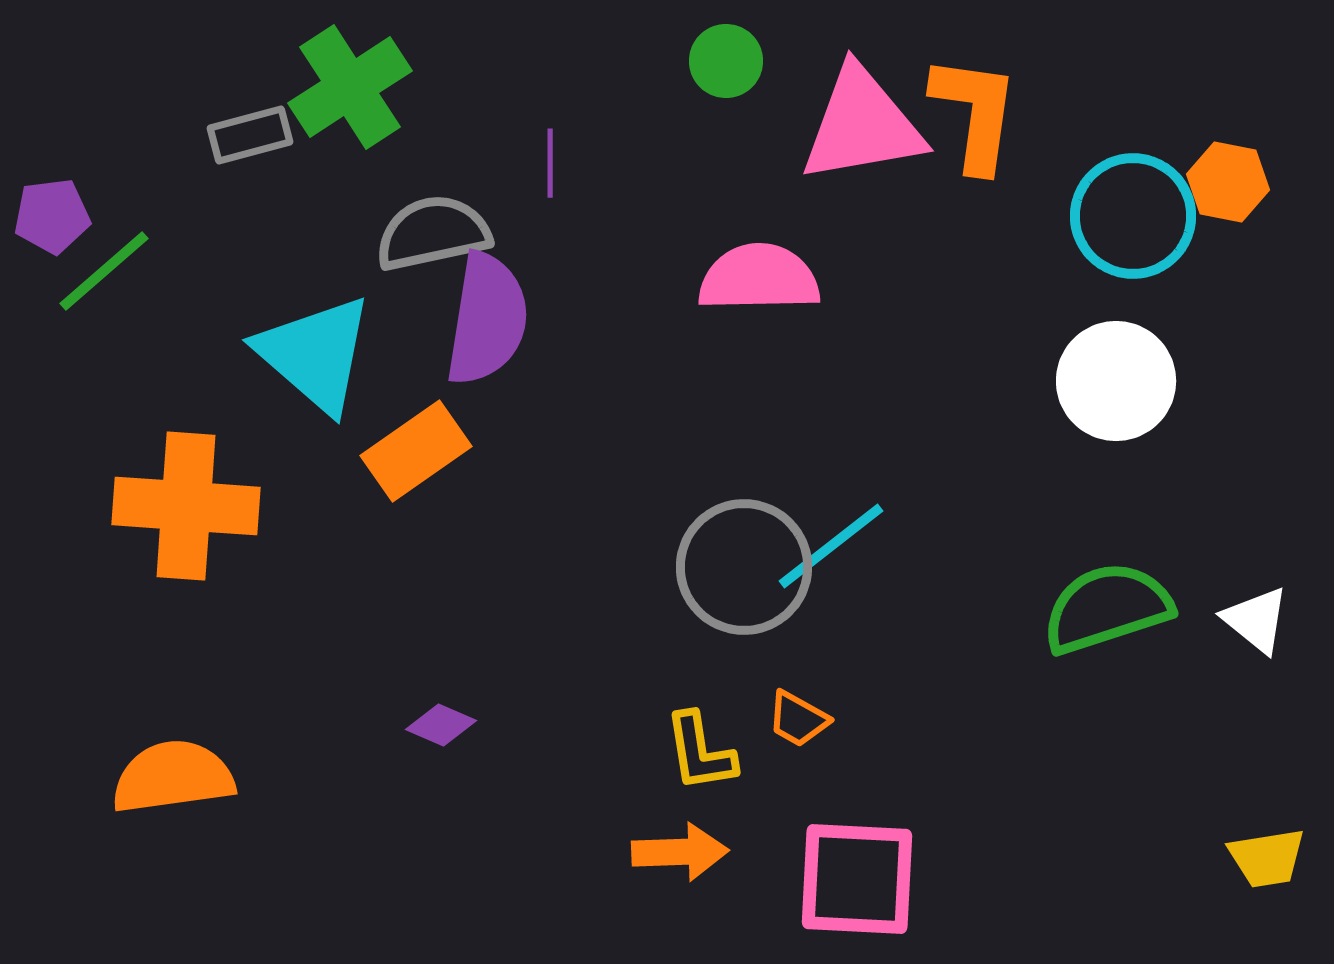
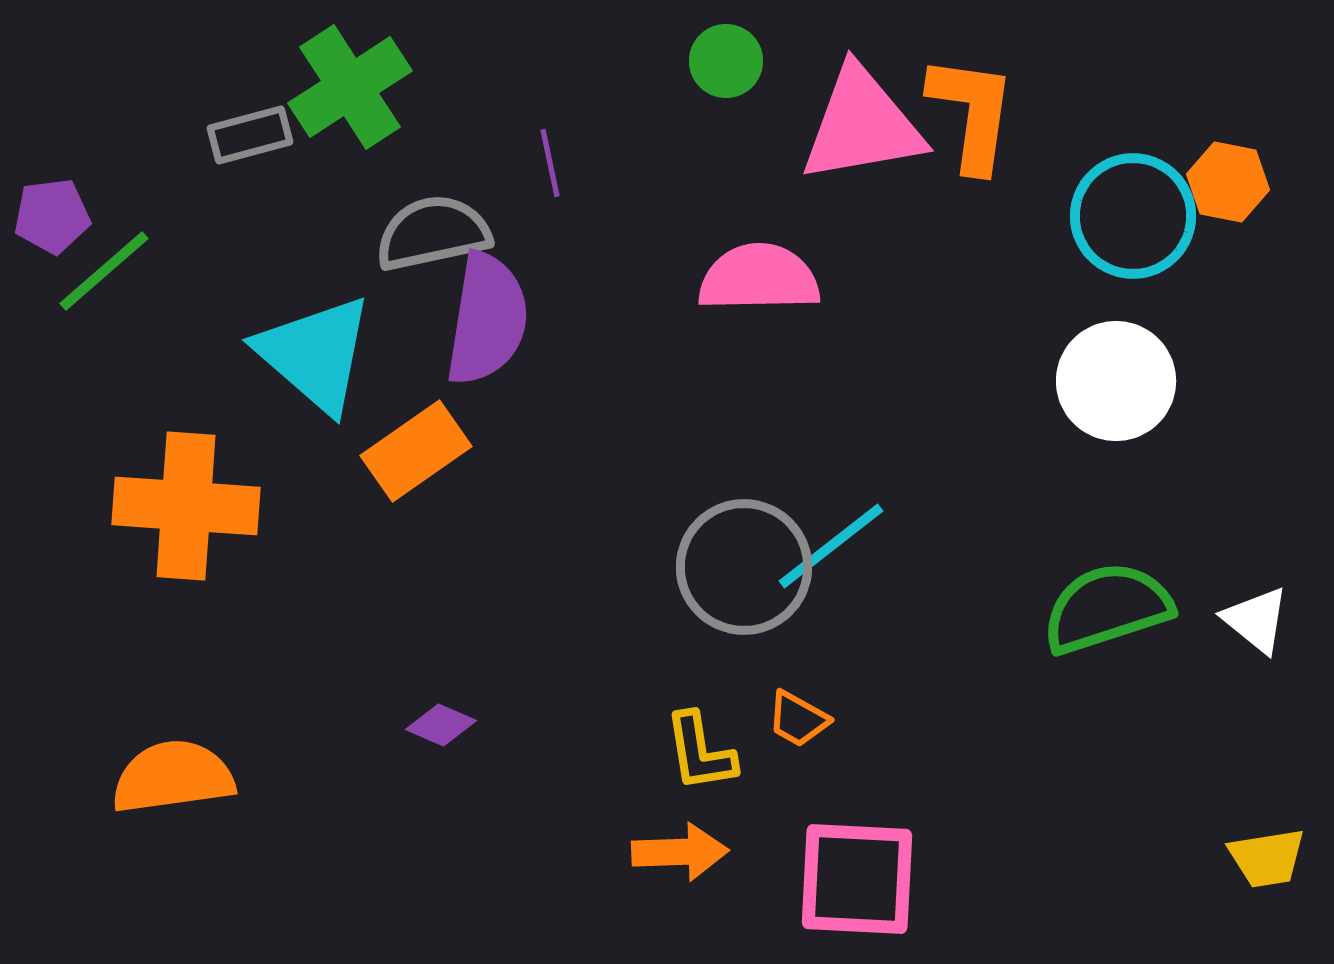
orange L-shape: moved 3 px left
purple line: rotated 12 degrees counterclockwise
